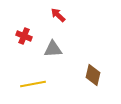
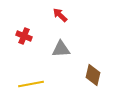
red arrow: moved 2 px right
gray triangle: moved 8 px right
yellow line: moved 2 px left
